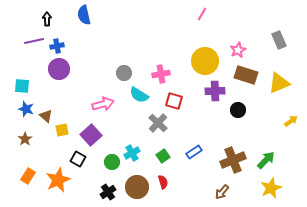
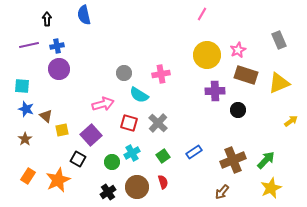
purple line: moved 5 px left, 4 px down
yellow circle: moved 2 px right, 6 px up
red square: moved 45 px left, 22 px down
